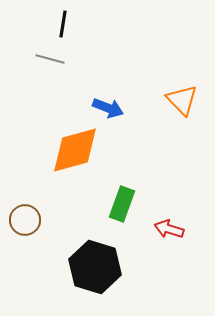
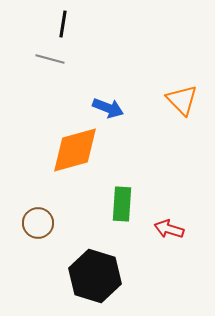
green rectangle: rotated 16 degrees counterclockwise
brown circle: moved 13 px right, 3 px down
black hexagon: moved 9 px down
